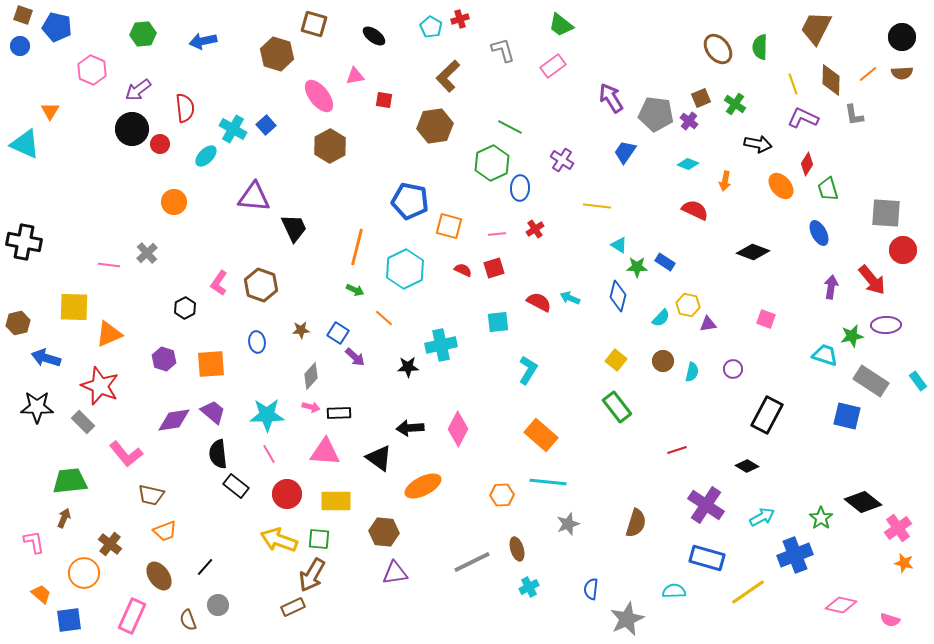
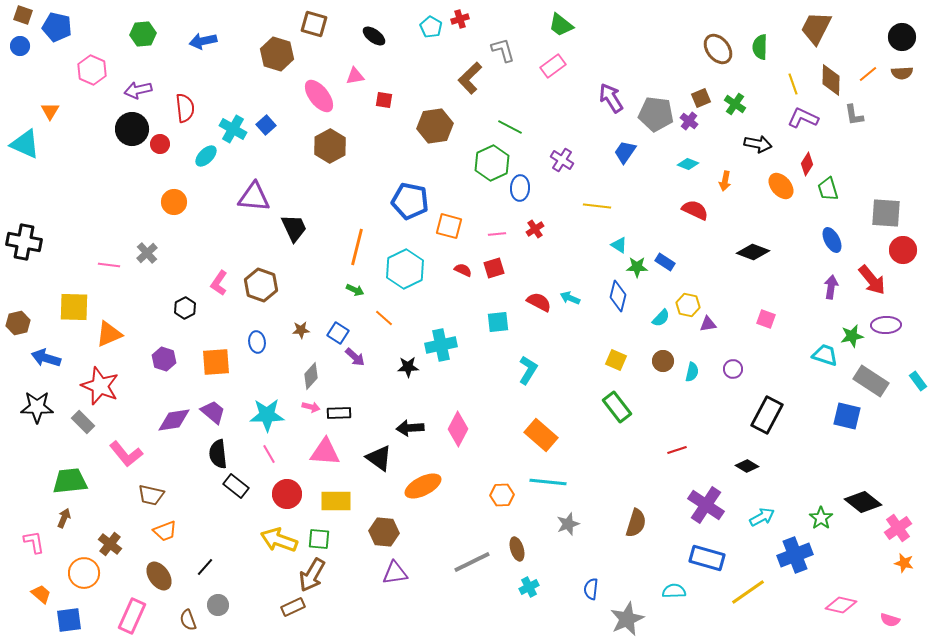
brown L-shape at (448, 76): moved 22 px right, 2 px down
purple arrow at (138, 90): rotated 24 degrees clockwise
blue ellipse at (819, 233): moved 13 px right, 7 px down
yellow square at (616, 360): rotated 15 degrees counterclockwise
orange square at (211, 364): moved 5 px right, 2 px up
